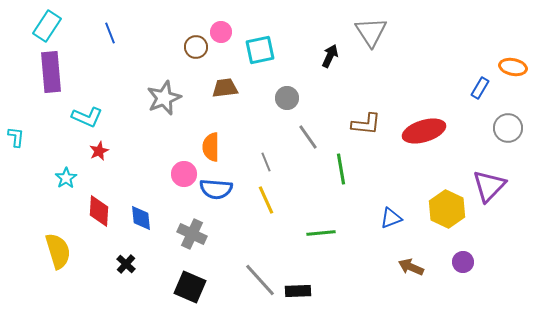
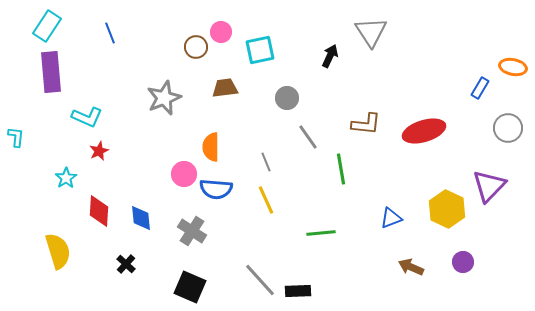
gray cross at (192, 234): moved 3 px up; rotated 8 degrees clockwise
